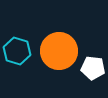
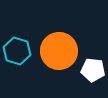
white pentagon: moved 2 px down
